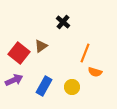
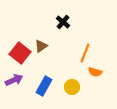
red square: moved 1 px right
